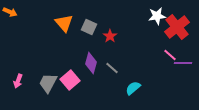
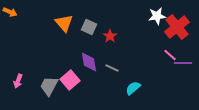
purple diamond: moved 2 px left, 1 px up; rotated 25 degrees counterclockwise
gray line: rotated 16 degrees counterclockwise
gray trapezoid: moved 1 px right, 3 px down
